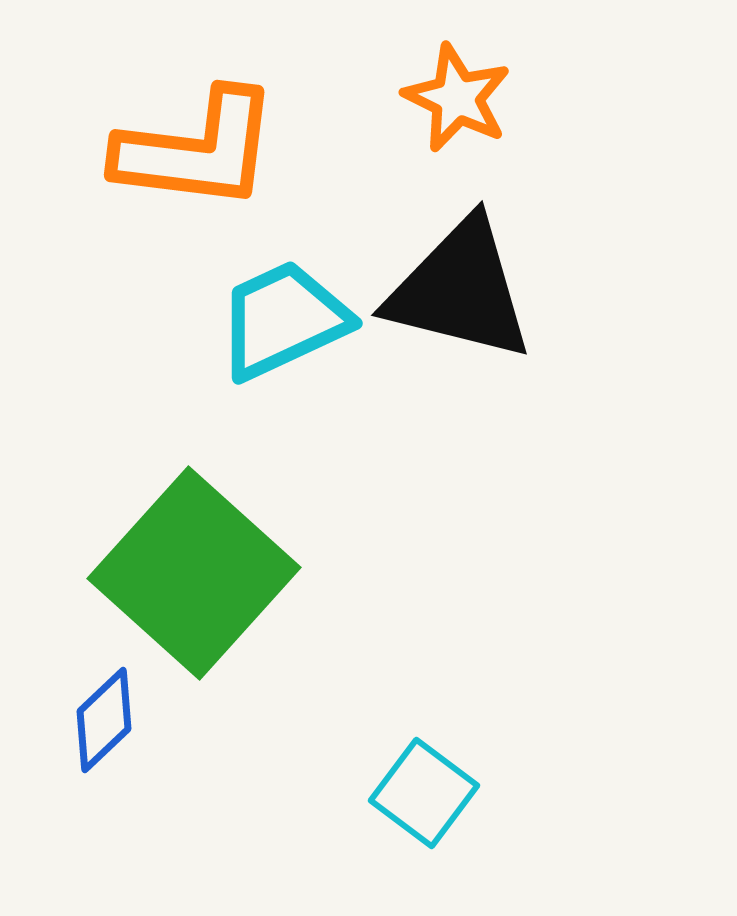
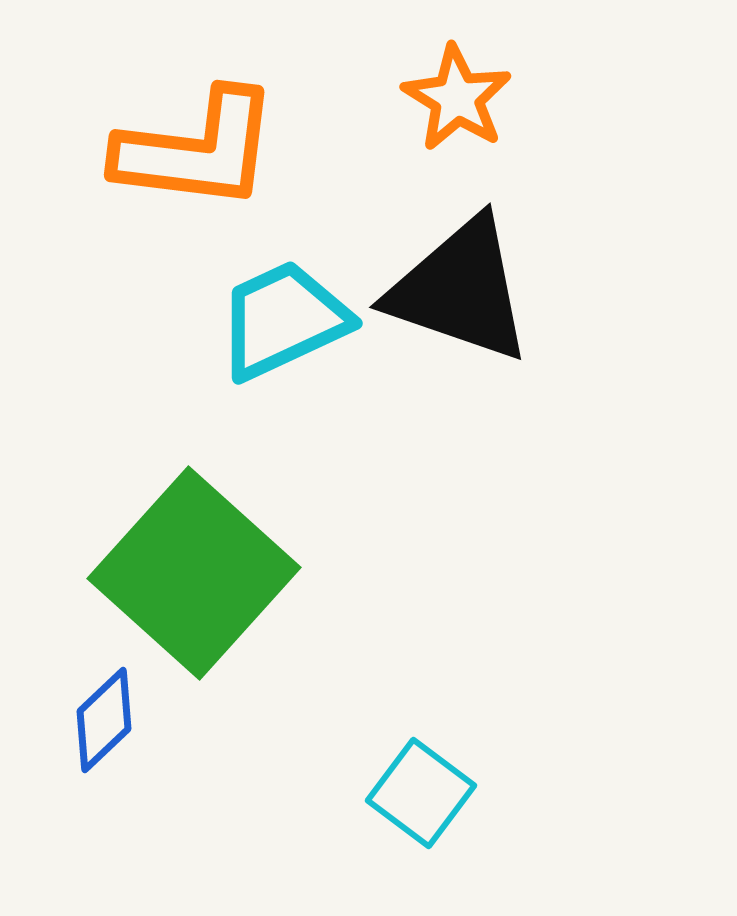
orange star: rotated 6 degrees clockwise
black triangle: rotated 5 degrees clockwise
cyan square: moved 3 px left
